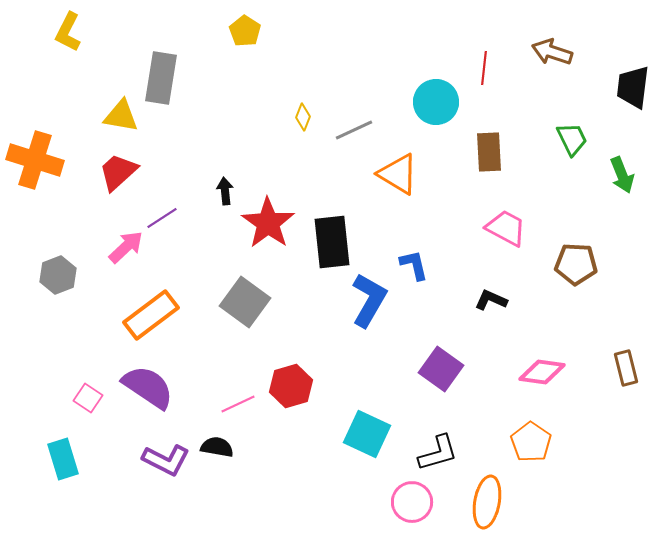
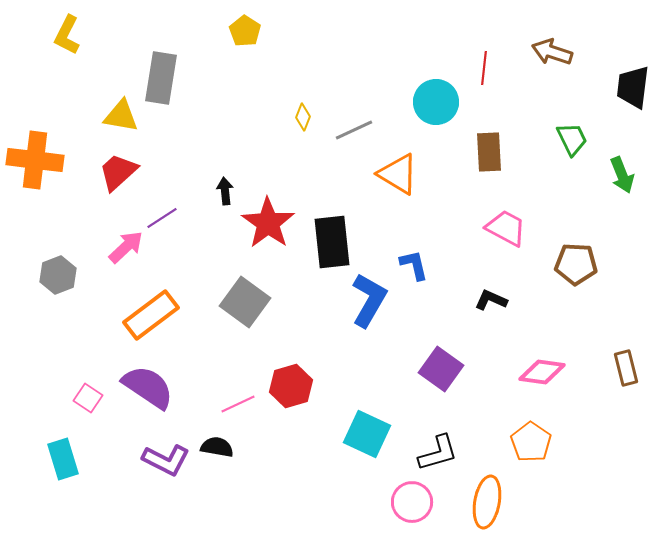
yellow L-shape at (68, 32): moved 1 px left, 3 px down
orange cross at (35, 160): rotated 10 degrees counterclockwise
